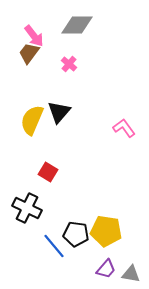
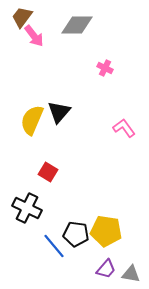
brown trapezoid: moved 7 px left, 36 px up
pink cross: moved 36 px right, 4 px down; rotated 14 degrees counterclockwise
